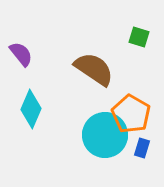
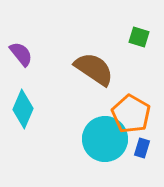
cyan diamond: moved 8 px left
cyan circle: moved 4 px down
